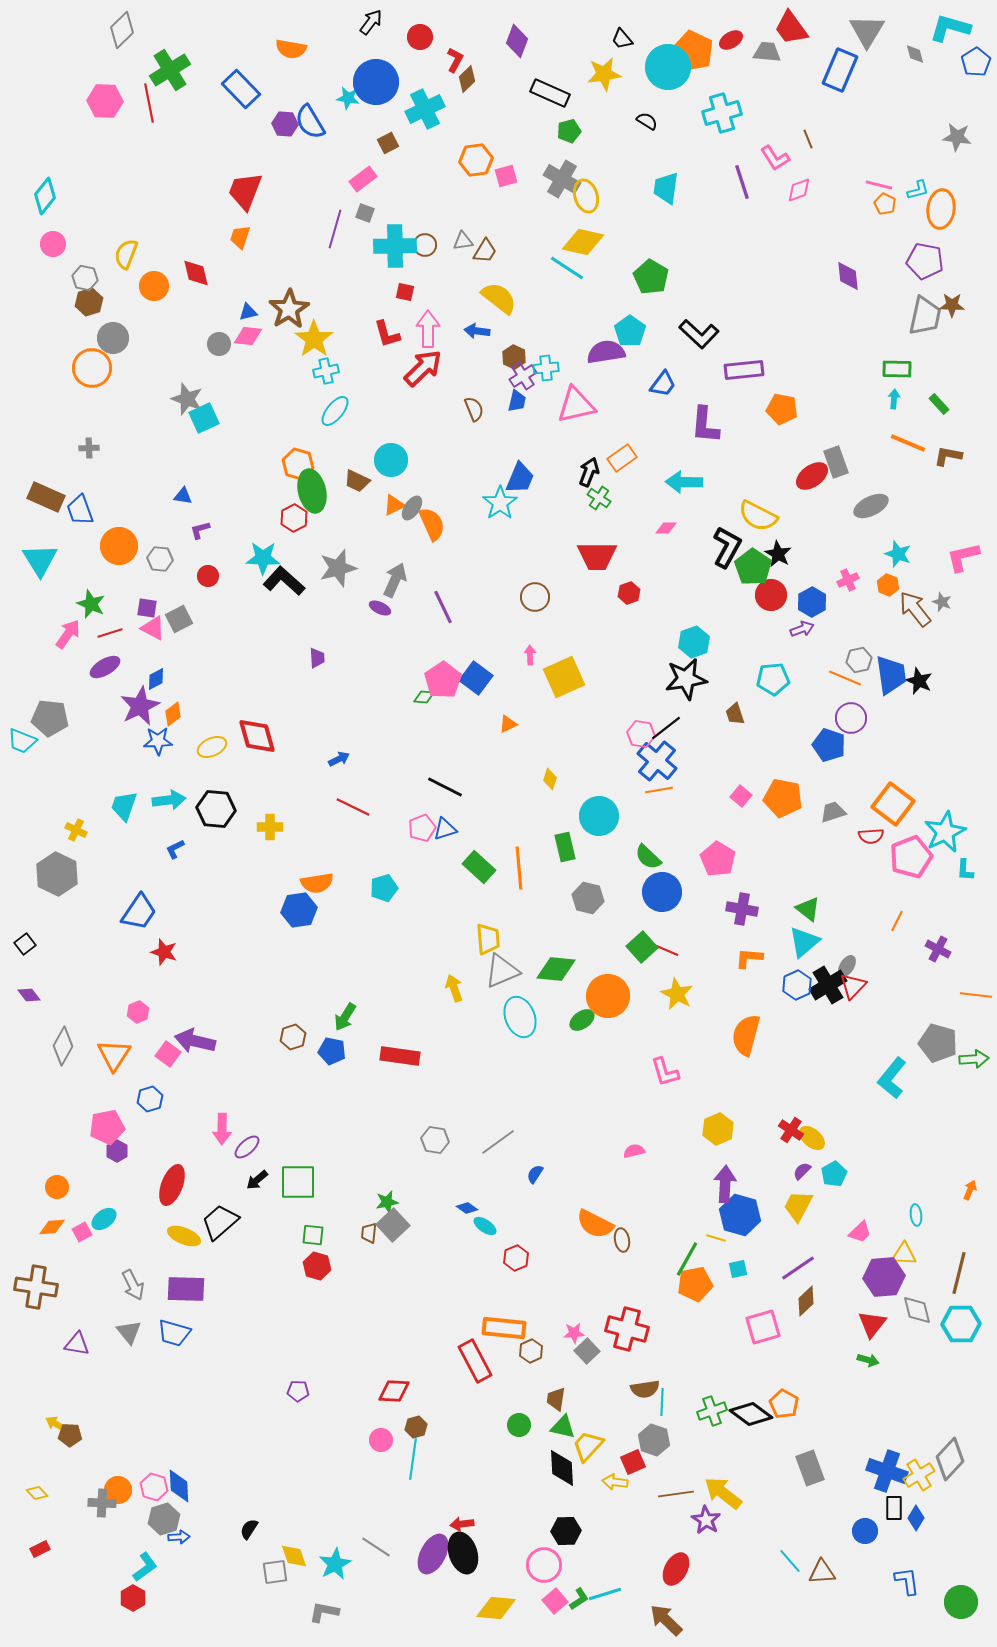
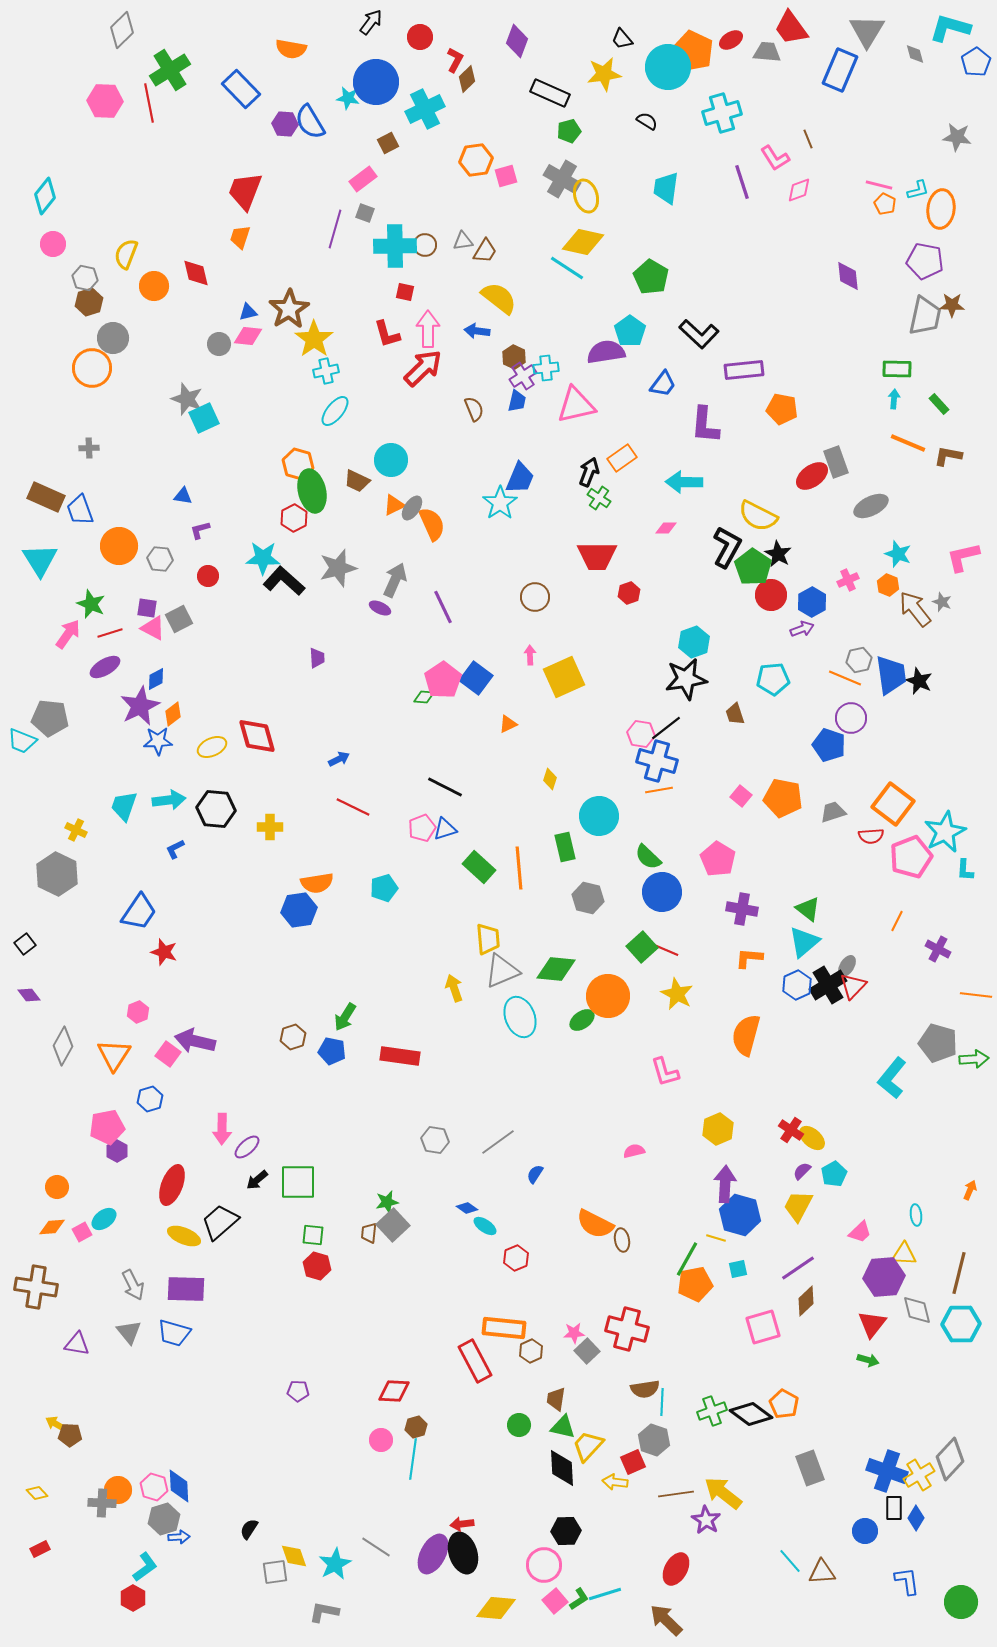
blue cross at (657, 761): rotated 24 degrees counterclockwise
